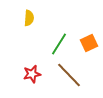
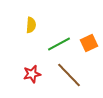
yellow semicircle: moved 2 px right, 7 px down
green line: rotated 30 degrees clockwise
